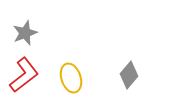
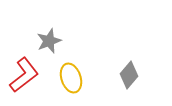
gray star: moved 24 px right, 8 px down
